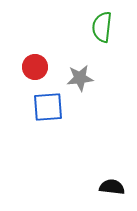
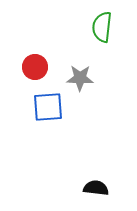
gray star: rotated 8 degrees clockwise
black semicircle: moved 16 px left, 1 px down
